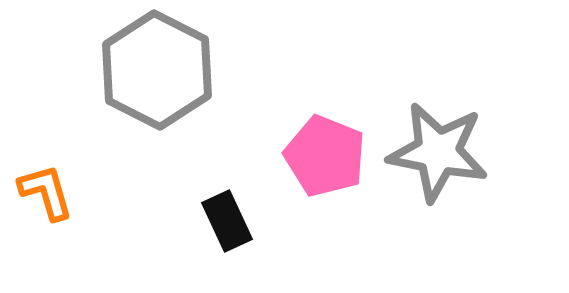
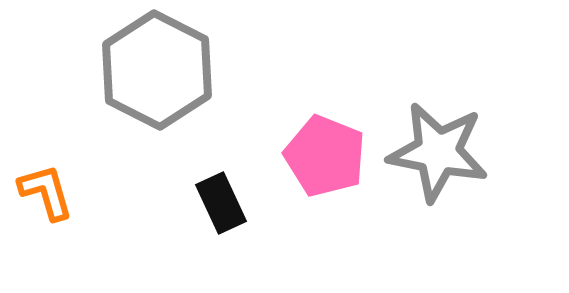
black rectangle: moved 6 px left, 18 px up
